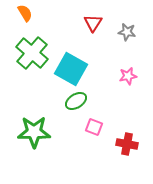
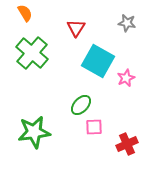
red triangle: moved 17 px left, 5 px down
gray star: moved 9 px up
cyan square: moved 27 px right, 8 px up
pink star: moved 2 px left, 2 px down; rotated 12 degrees counterclockwise
green ellipse: moved 5 px right, 4 px down; rotated 15 degrees counterclockwise
pink square: rotated 24 degrees counterclockwise
green star: rotated 8 degrees counterclockwise
red cross: rotated 35 degrees counterclockwise
